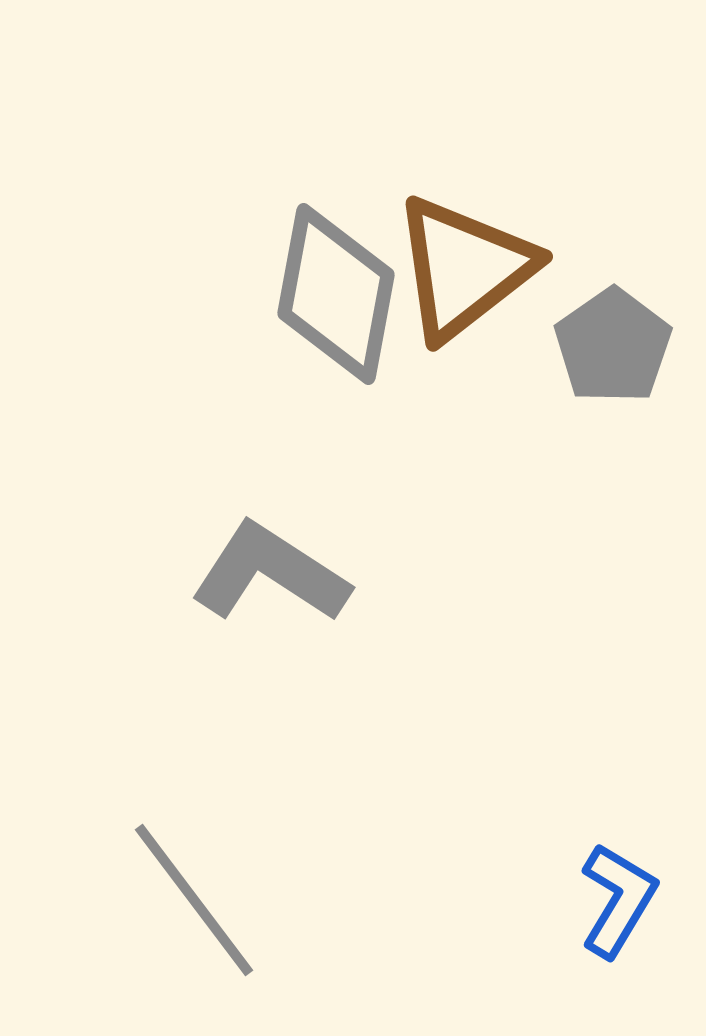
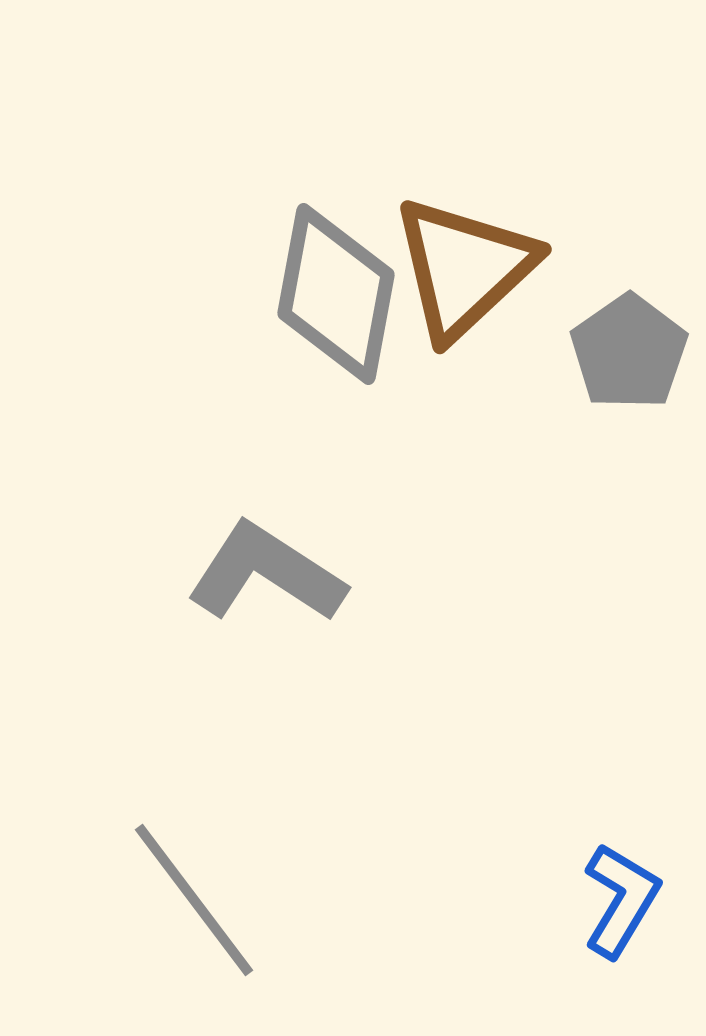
brown triangle: rotated 5 degrees counterclockwise
gray pentagon: moved 16 px right, 6 px down
gray L-shape: moved 4 px left
blue L-shape: moved 3 px right
